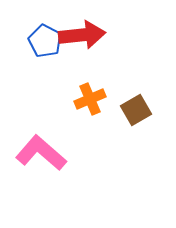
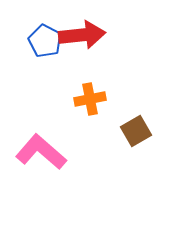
orange cross: rotated 12 degrees clockwise
brown square: moved 21 px down
pink L-shape: moved 1 px up
